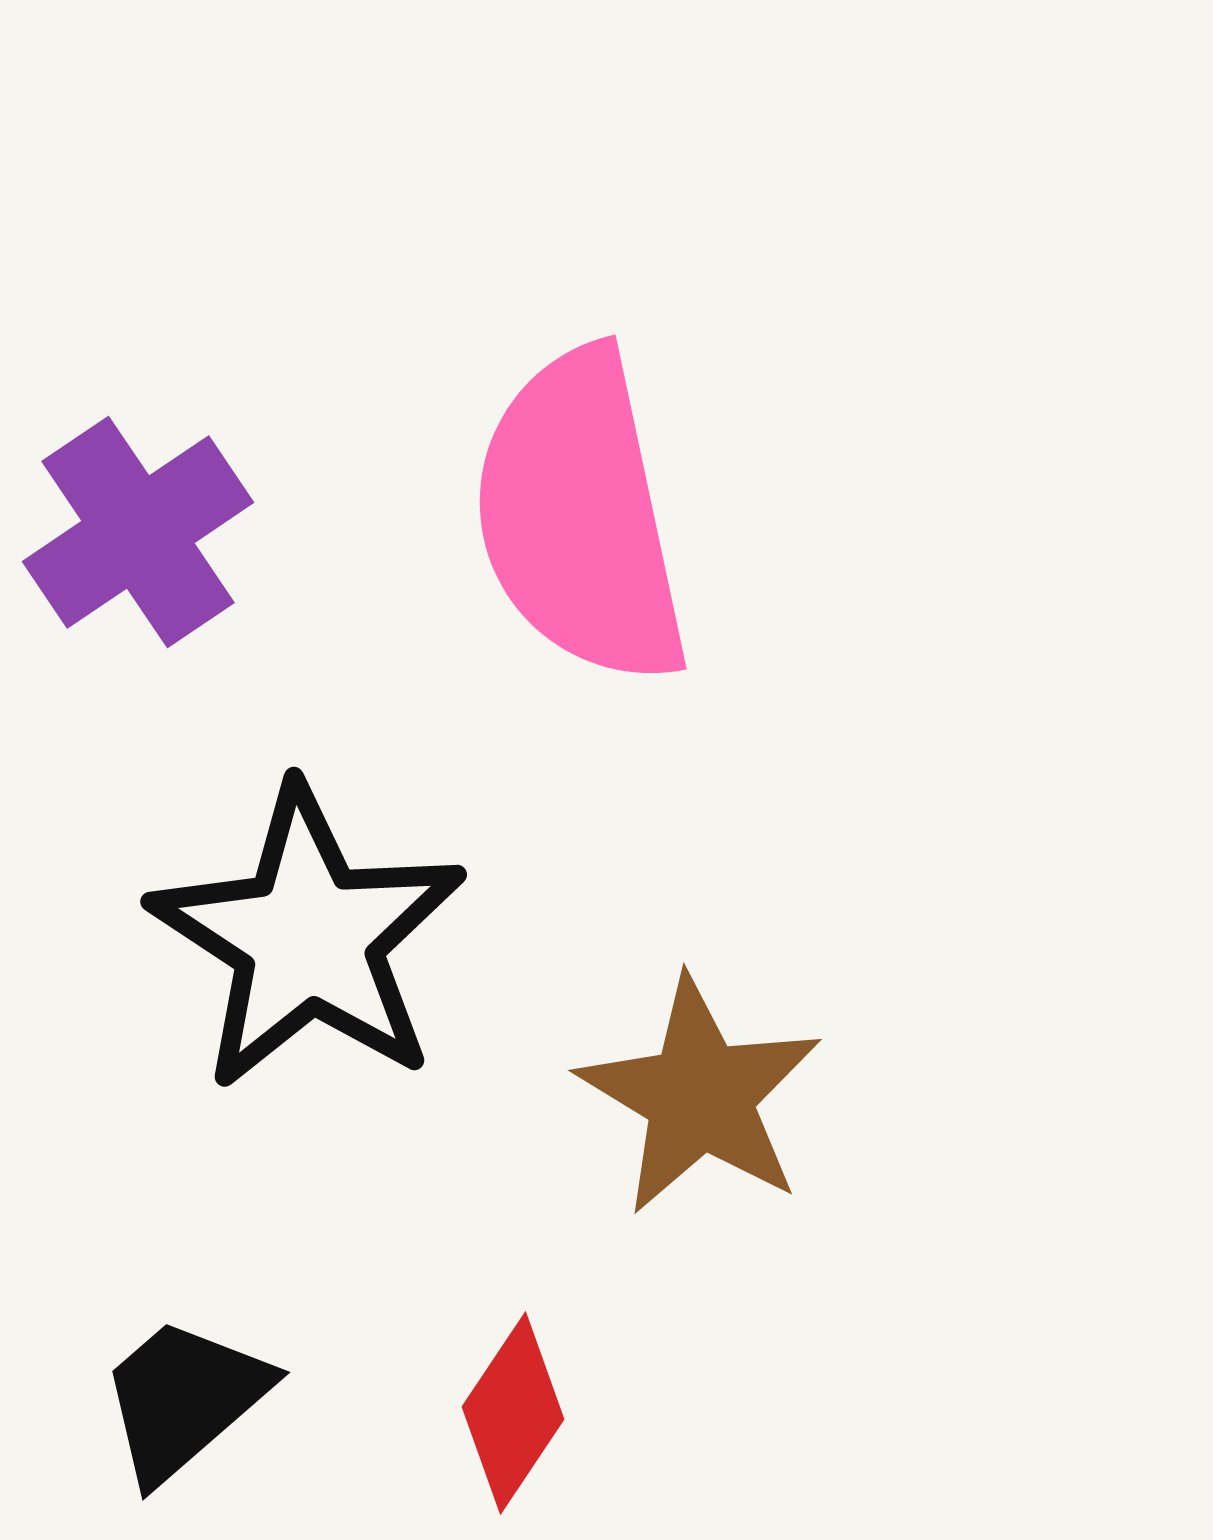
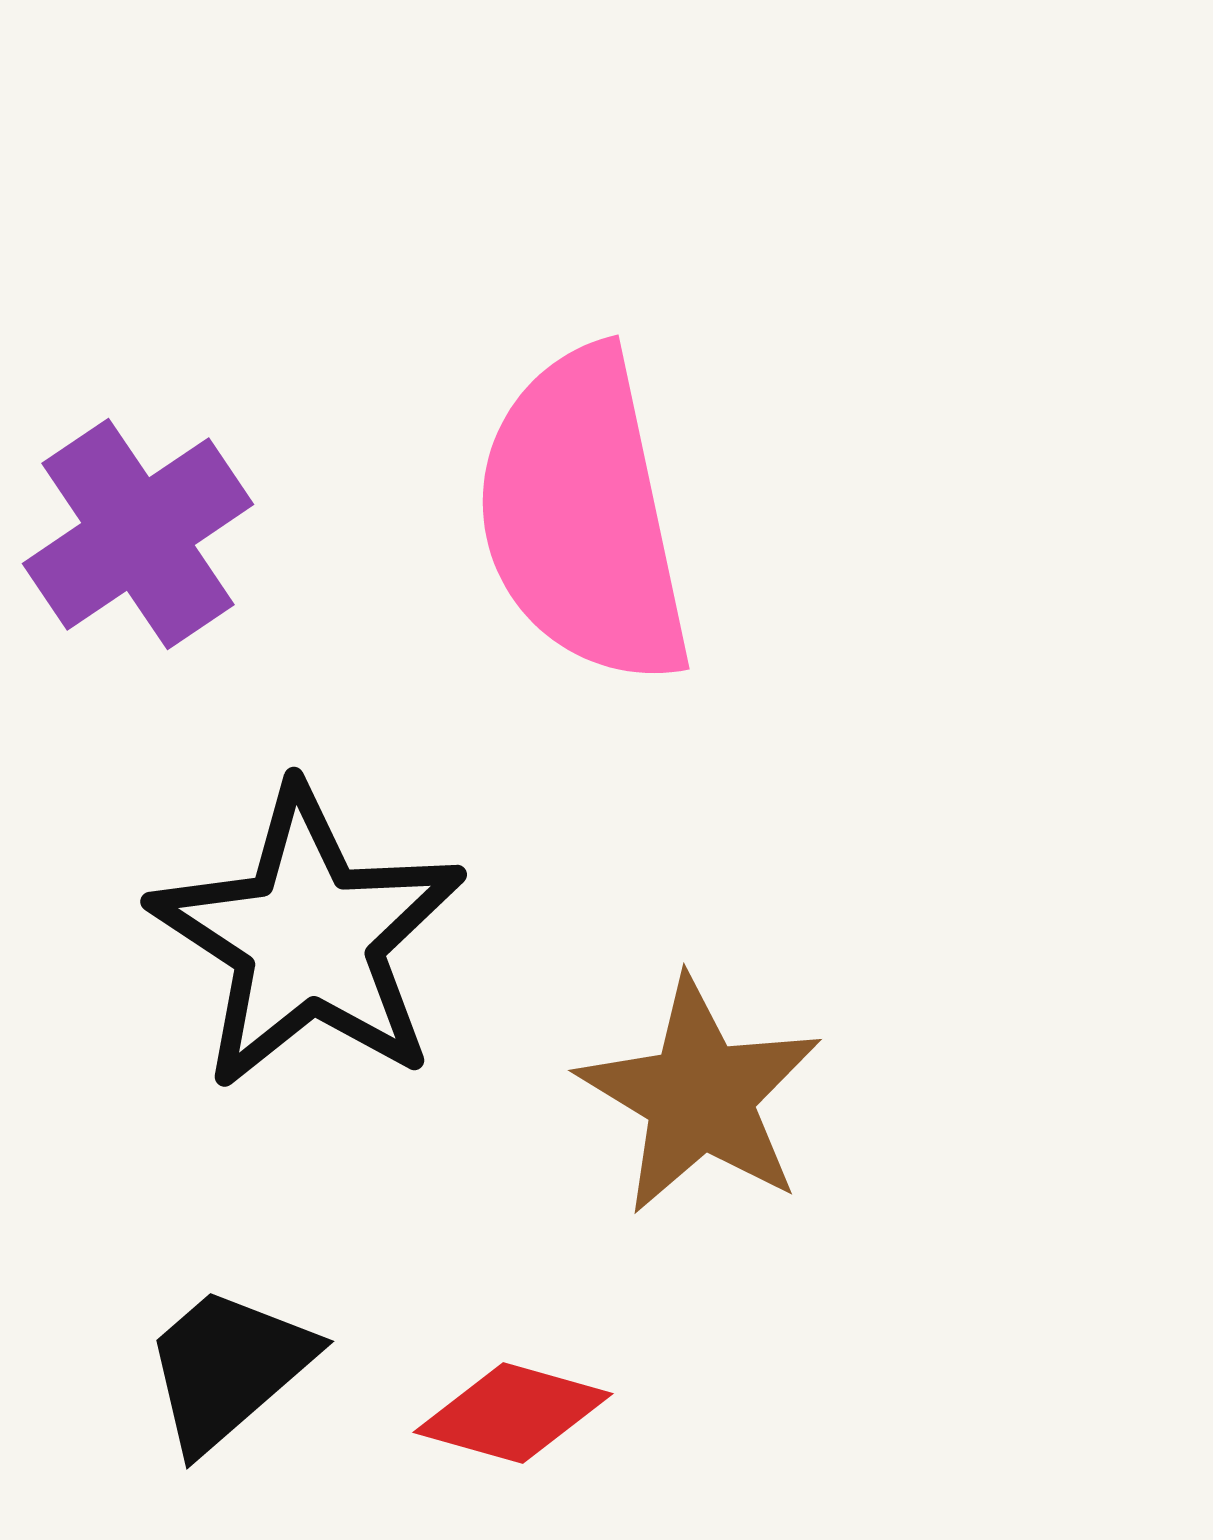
pink semicircle: moved 3 px right
purple cross: moved 2 px down
black trapezoid: moved 44 px right, 31 px up
red diamond: rotated 72 degrees clockwise
